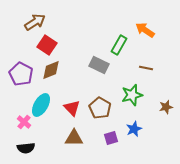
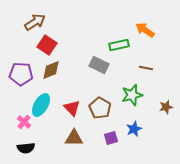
green rectangle: rotated 48 degrees clockwise
purple pentagon: rotated 25 degrees counterclockwise
